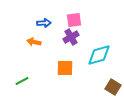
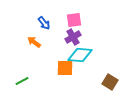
blue arrow: rotated 56 degrees clockwise
purple cross: moved 2 px right
orange arrow: rotated 24 degrees clockwise
cyan diamond: moved 19 px left; rotated 20 degrees clockwise
brown square: moved 3 px left, 5 px up
